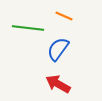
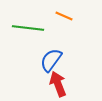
blue semicircle: moved 7 px left, 11 px down
red arrow: rotated 40 degrees clockwise
